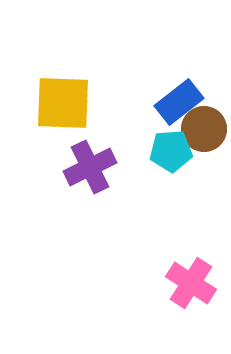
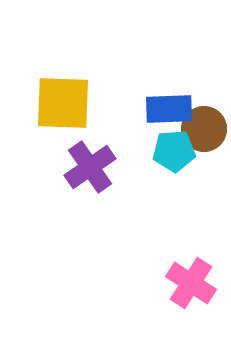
blue rectangle: moved 10 px left, 7 px down; rotated 36 degrees clockwise
cyan pentagon: moved 3 px right
purple cross: rotated 9 degrees counterclockwise
